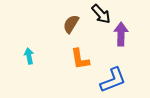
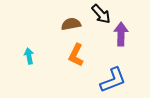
brown semicircle: rotated 48 degrees clockwise
orange L-shape: moved 4 px left, 4 px up; rotated 35 degrees clockwise
